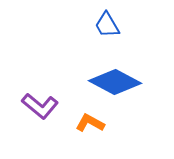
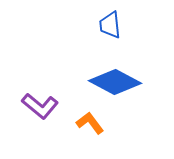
blue trapezoid: moved 3 px right; rotated 24 degrees clockwise
orange L-shape: rotated 24 degrees clockwise
